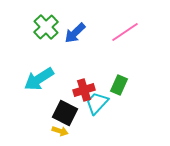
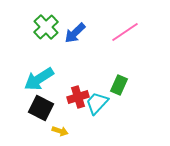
red cross: moved 6 px left, 7 px down
black square: moved 24 px left, 5 px up
